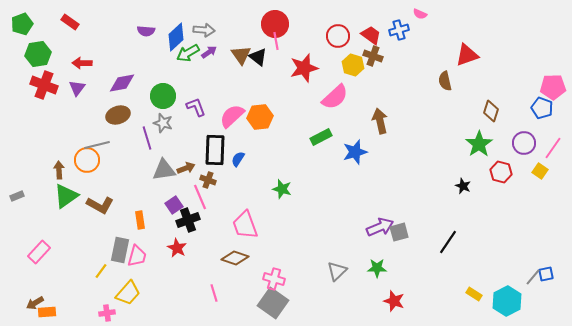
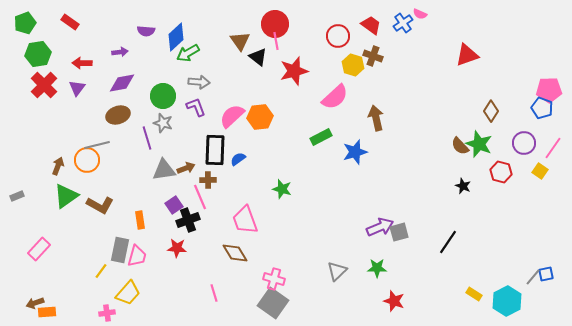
green pentagon at (22, 24): moved 3 px right, 1 px up
gray arrow at (204, 30): moved 5 px left, 52 px down
blue cross at (399, 30): moved 4 px right, 7 px up; rotated 18 degrees counterclockwise
red trapezoid at (371, 35): moved 10 px up
purple arrow at (209, 52): moved 89 px left; rotated 28 degrees clockwise
brown triangle at (241, 55): moved 1 px left, 14 px up
red star at (304, 68): moved 10 px left, 3 px down
brown semicircle at (445, 81): moved 15 px right, 65 px down; rotated 30 degrees counterclockwise
red cross at (44, 85): rotated 24 degrees clockwise
pink pentagon at (553, 87): moved 4 px left, 3 px down
brown diamond at (491, 111): rotated 15 degrees clockwise
brown arrow at (380, 121): moved 4 px left, 3 px up
green star at (479, 144): rotated 16 degrees counterclockwise
blue semicircle at (238, 159): rotated 21 degrees clockwise
brown arrow at (59, 170): moved 1 px left, 4 px up; rotated 24 degrees clockwise
brown cross at (208, 180): rotated 21 degrees counterclockwise
pink trapezoid at (245, 225): moved 5 px up
red star at (177, 248): rotated 24 degrees counterclockwise
pink rectangle at (39, 252): moved 3 px up
brown diamond at (235, 258): moved 5 px up; rotated 40 degrees clockwise
brown arrow at (35, 303): rotated 12 degrees clockwise
